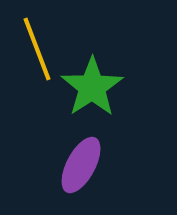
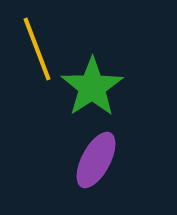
purple ellipse: moved 15 px right, 5 px up
